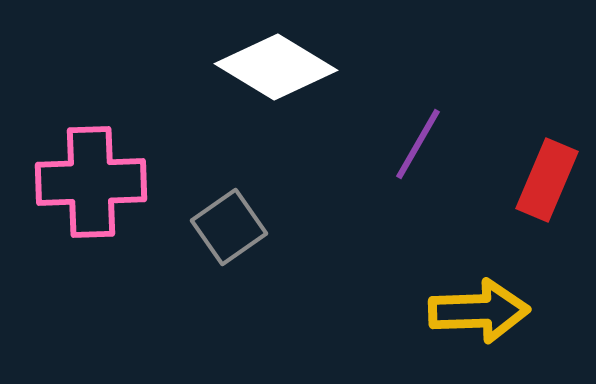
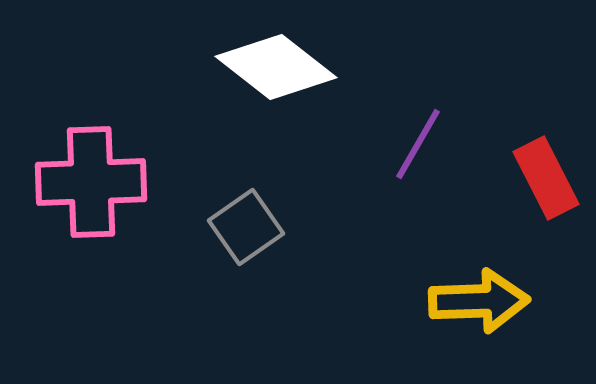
white diamond: rotated 7 degrees clockwise
red rectangle: moved 1 px left, 2 px up; rotated 50 degrees counterclockwise
gray square: moved 17 px right
yellow arrow: moved 10 px up
